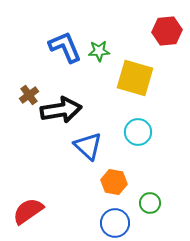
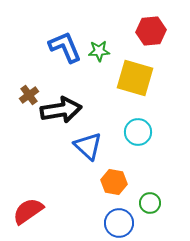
red hexagon: moved 16 px left
blue circle: moved 4 px right
